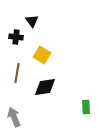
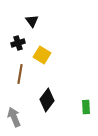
black cross: moved 2 px right, 6 px down; rotated 24 degrees counterclockwise
brown line: moved 3 px right, 1 px down
black diamond: moved 2 px right, 13 px down; rotated 45 degrees counterclockwise
